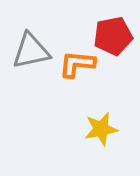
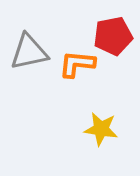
gray triangle: moved 2 px left, 1 px down
yellow star: rotated 20 degrees clockwise
